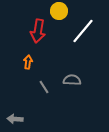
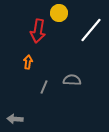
yellow circle: moved 2 px down
white line: moved 8 px right, 1 px up
gray line: rotated 56 degrees clockwise
